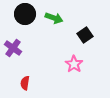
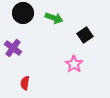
black circle: moved 2 px left, 1 px up
